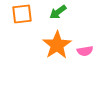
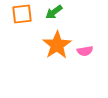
green arrow: moved 4 px left
